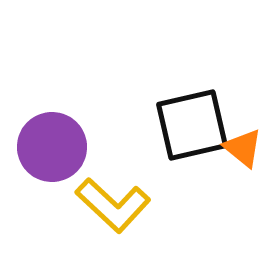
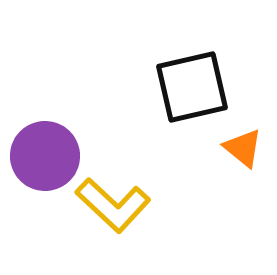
black square: moved 38 px up
purple circle: moved 7 px left, 9 px down
